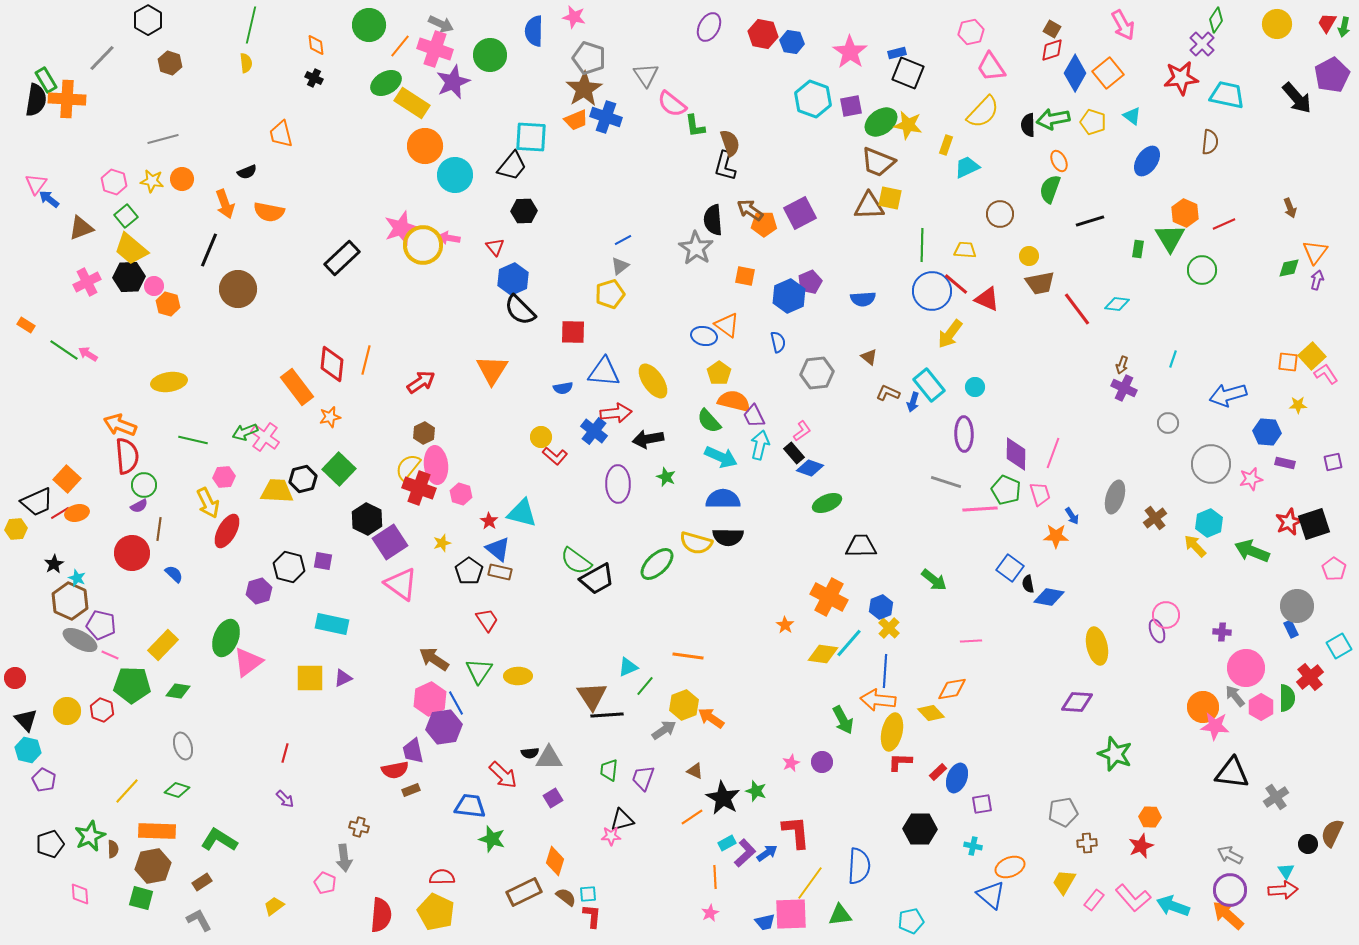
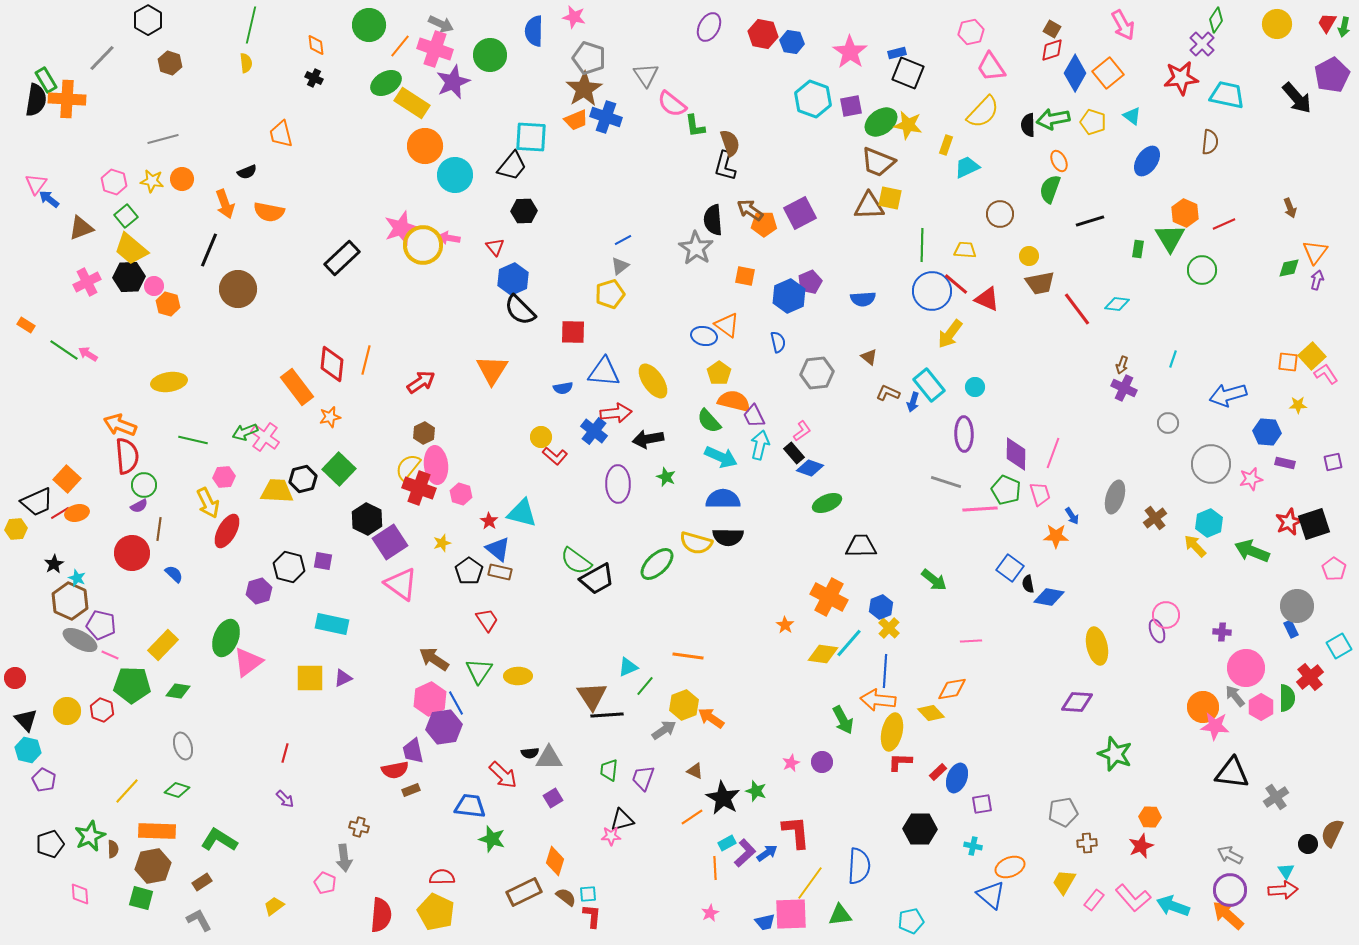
orange line at (715, 877): moved 9 px up
